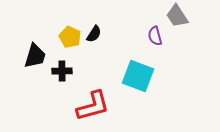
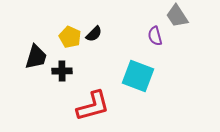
black semicircle: rotated 12 degrees clockwise
black trapezoid: moved 1 px right, 1 px down
